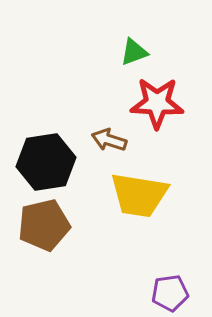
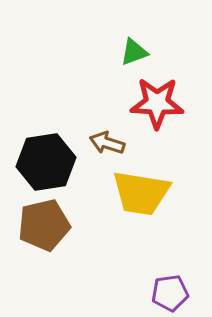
brown arrow: moved 2 px left, 3 px down
yellow trapezoid: moved 2 px right, 2 px up
